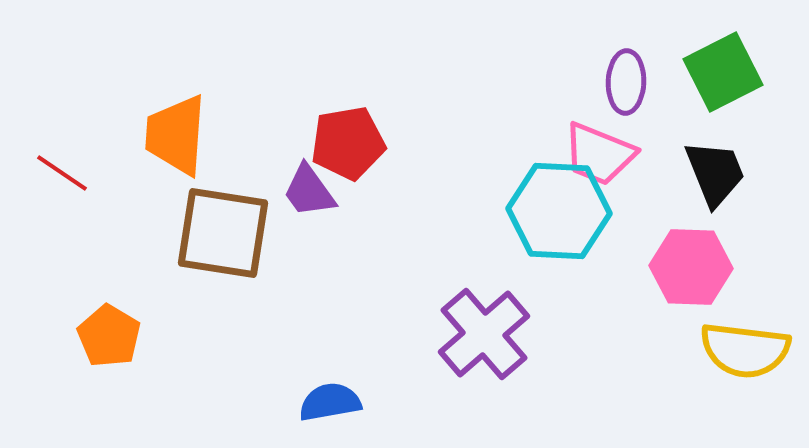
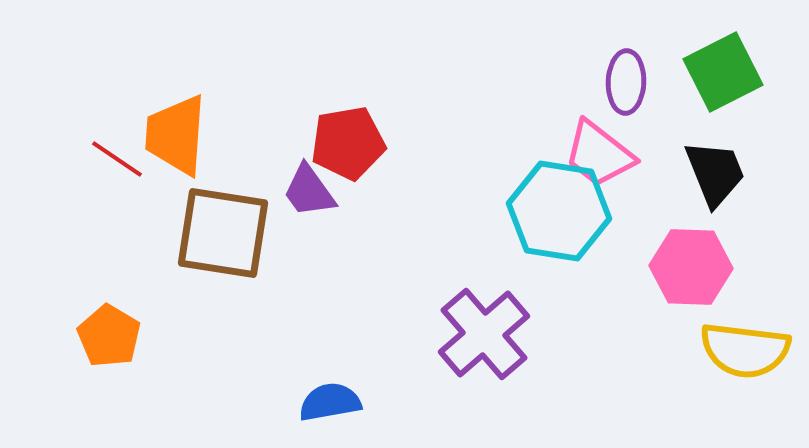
pink trapezoid: rotated 16 degrees clockwise
red line: moved 55 px right, 14 px up
cyan hexagon: rotated 6 degrees clockwise
